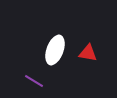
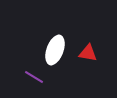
purple line: moved 4 px up
